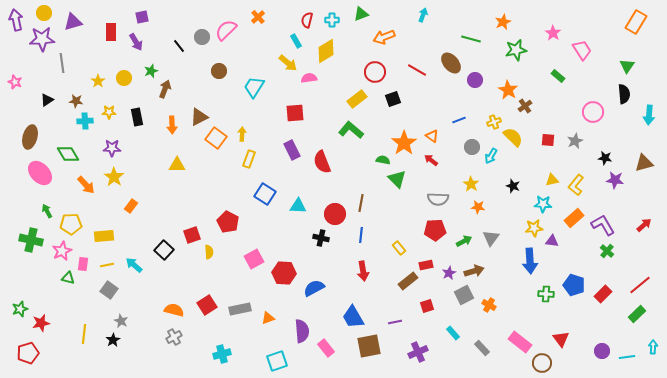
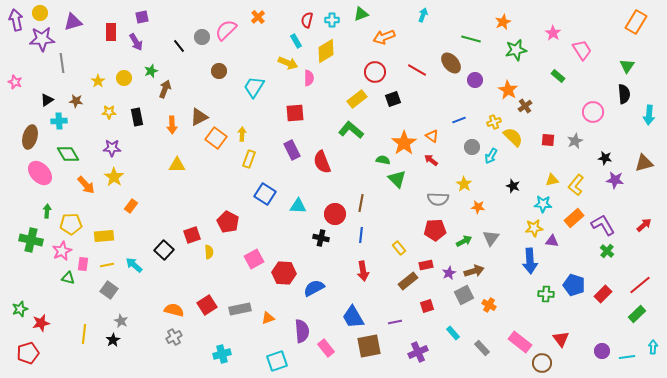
yellow circle at (44, 13): moved 4 px left
yellow arrow at (288, 63): rotated 18 degrees counterclockwise
pink semicircle at (309, 78): rotated 98 degrees clockwise
cyan cross at (85, 121): moved 26 px left
yellow star at (471, 184): moved 7 px left
green arrow at (47, 211): rotated 32 degrees clockwise
